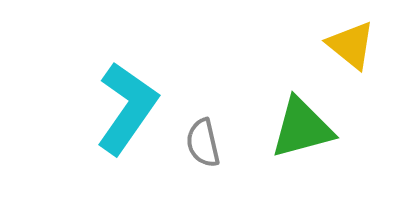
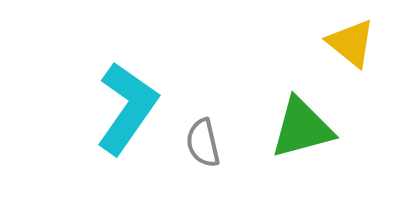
yellow triangle: moved 2 px up
